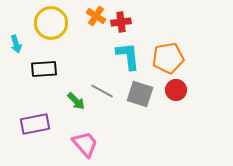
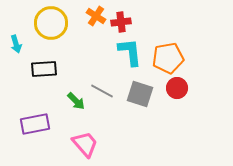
cyan L-shape: moved 2 px right, 4 px up
red circle: moved 1 px right, 2 px up
